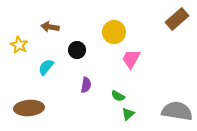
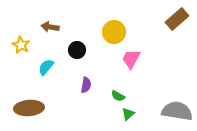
yellow star: moved 2 px right
